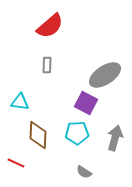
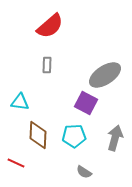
cyan pentagon: moved 3 px left, 3 px down
